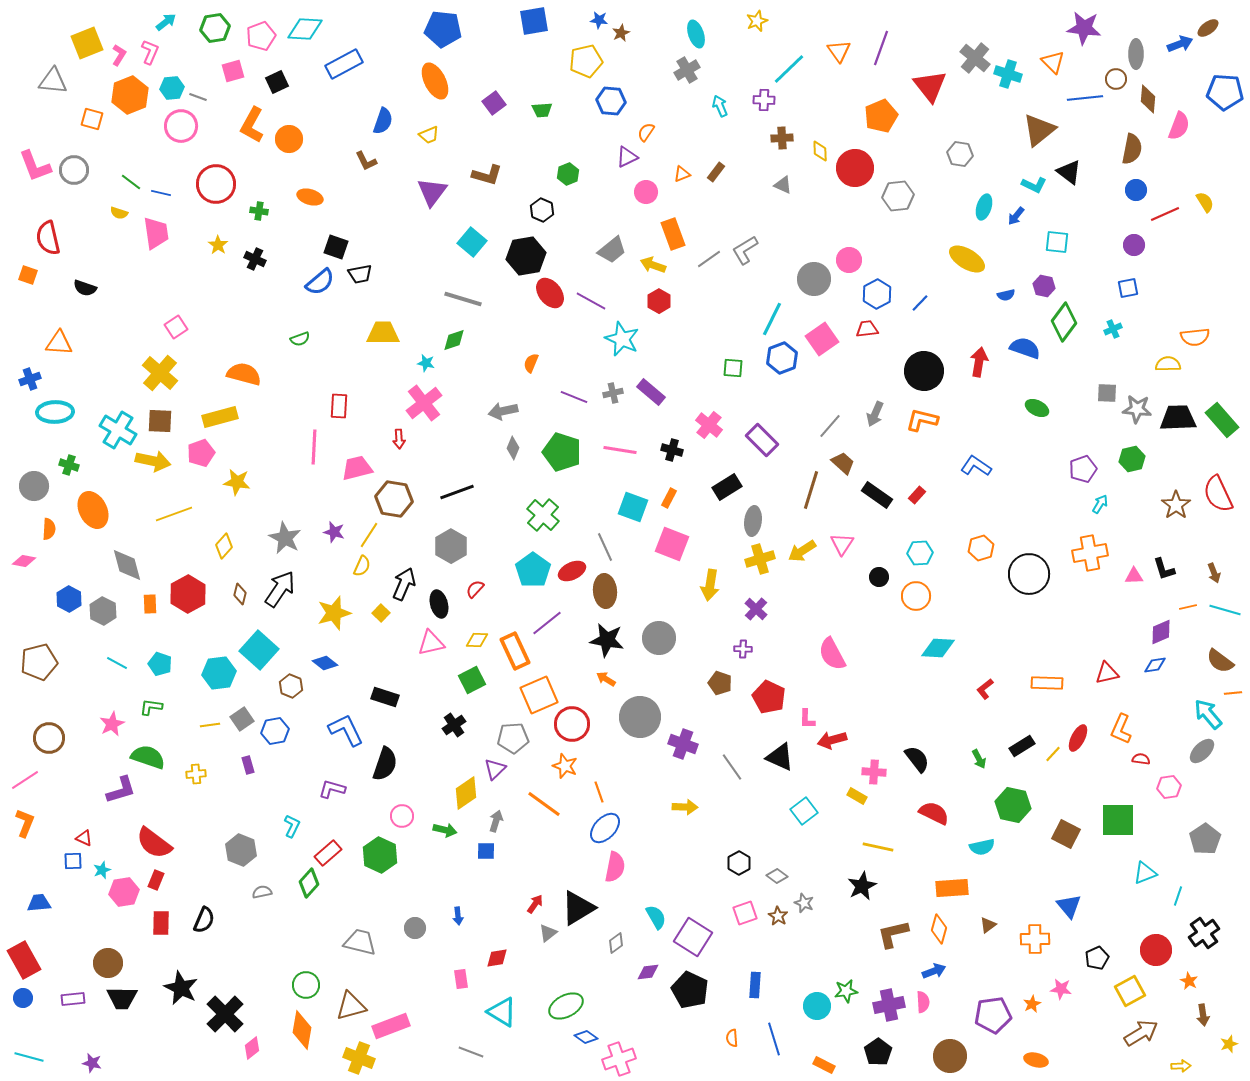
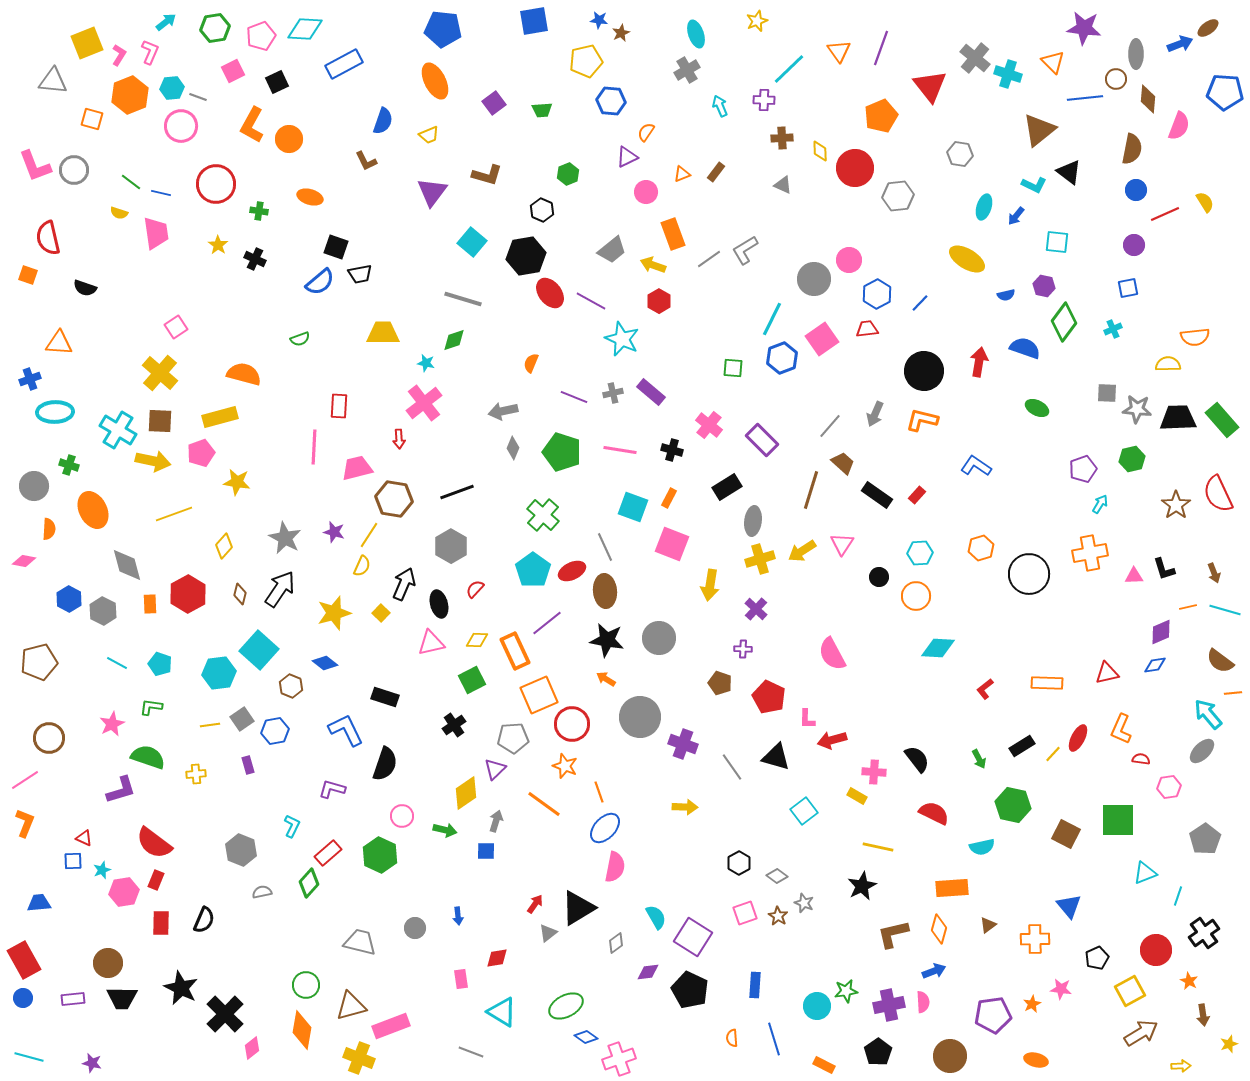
pink square at (233, 71): rotated 10 degrees counterclockwise
black triangle at (780, 757): moved 4 px left; rotated 8 degrees counterclockwise
